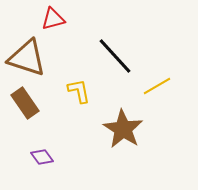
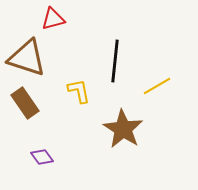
black line: moved 5 px down; rotated 48 degrees clockwise
